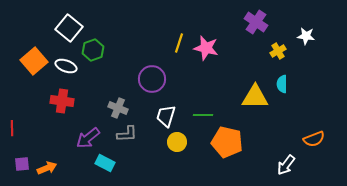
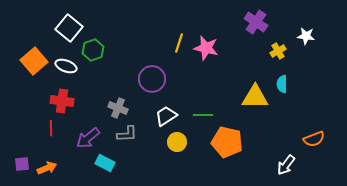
white trapezoid: rotated 40 degrees clockwise
red line: moved 39 px right
